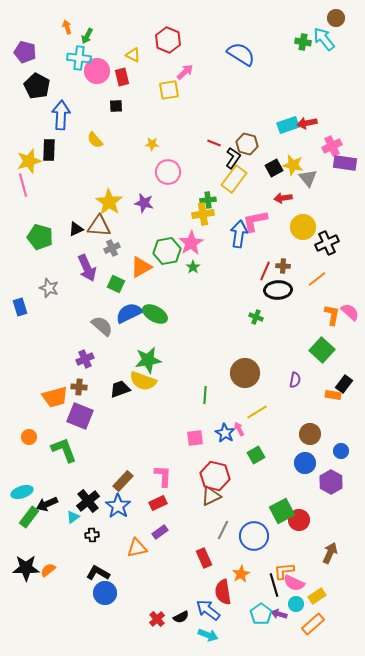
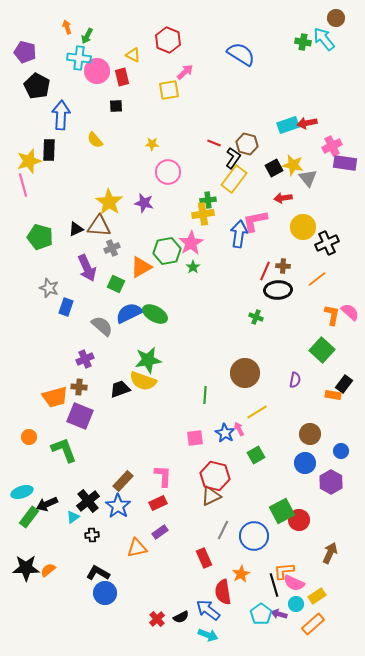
blue rectangle at (20, 307): moved 46 px right; rotated 36 degrees clockwise
